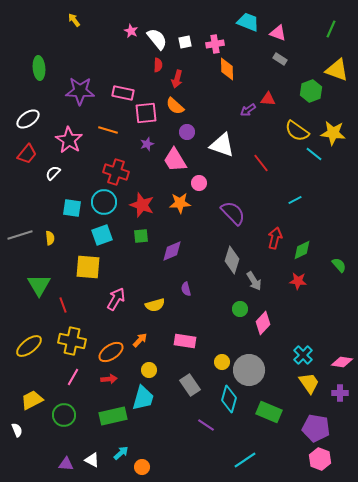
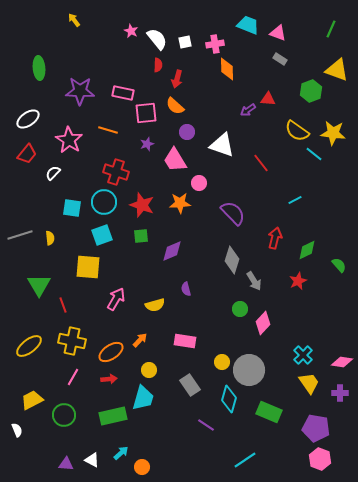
cyan trapezoid at (248, 22): moved 3 px down
green diamond at (302, 250): moved 5 px right
red star at (298, 281): rotated 30 degrees counterclockwise
